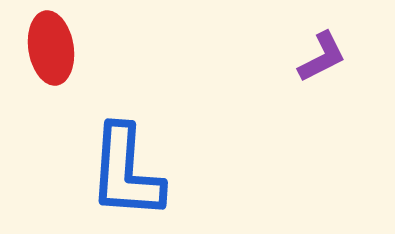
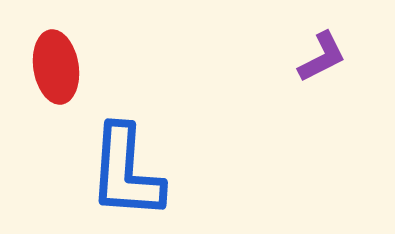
red ellipse: moved 5 px right, 19 px down
